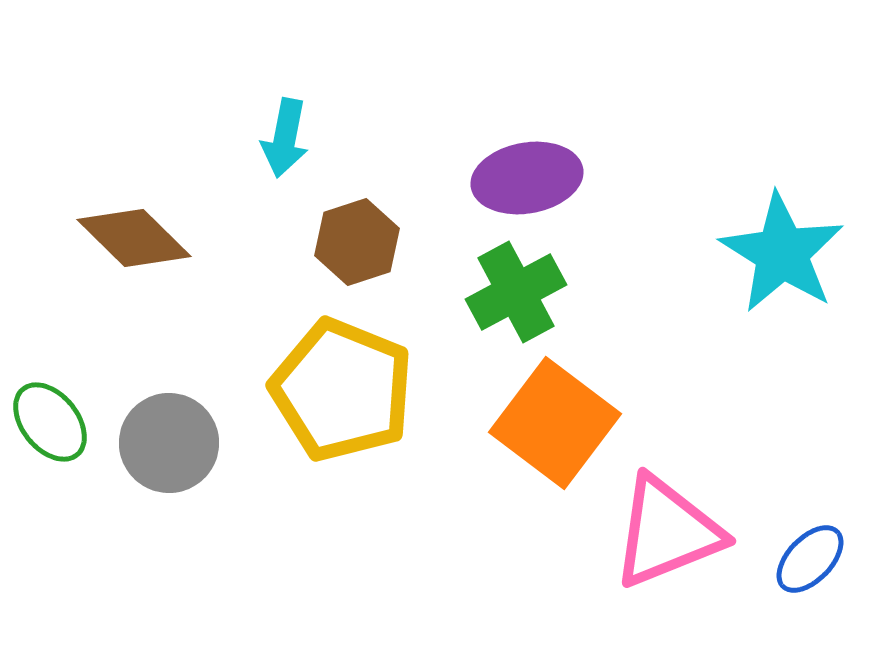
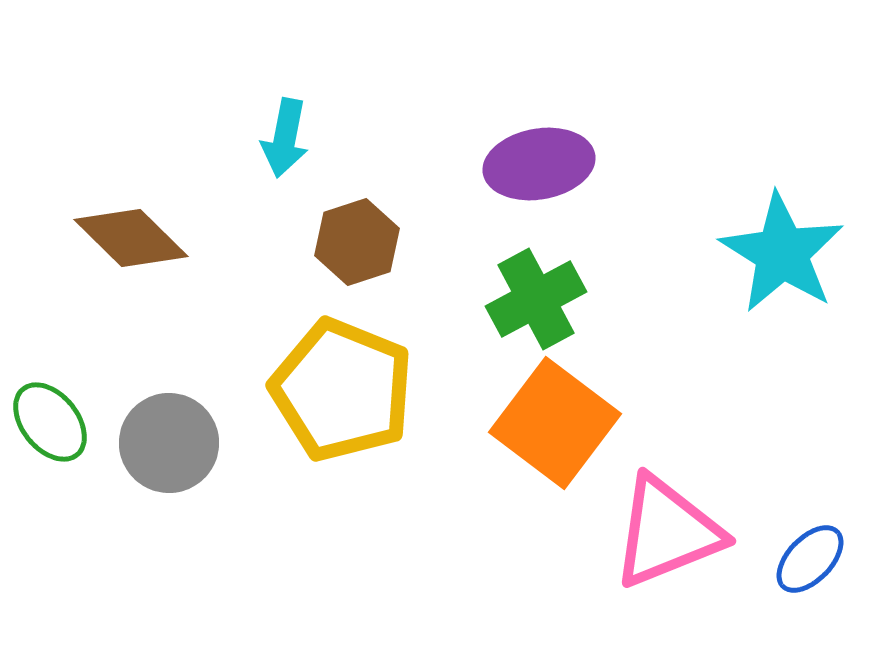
purple ellipse: moved 12 px right, 14 px up
brown diamond: moved 3 px left
green cross: moved 20 px right, 7 px down
